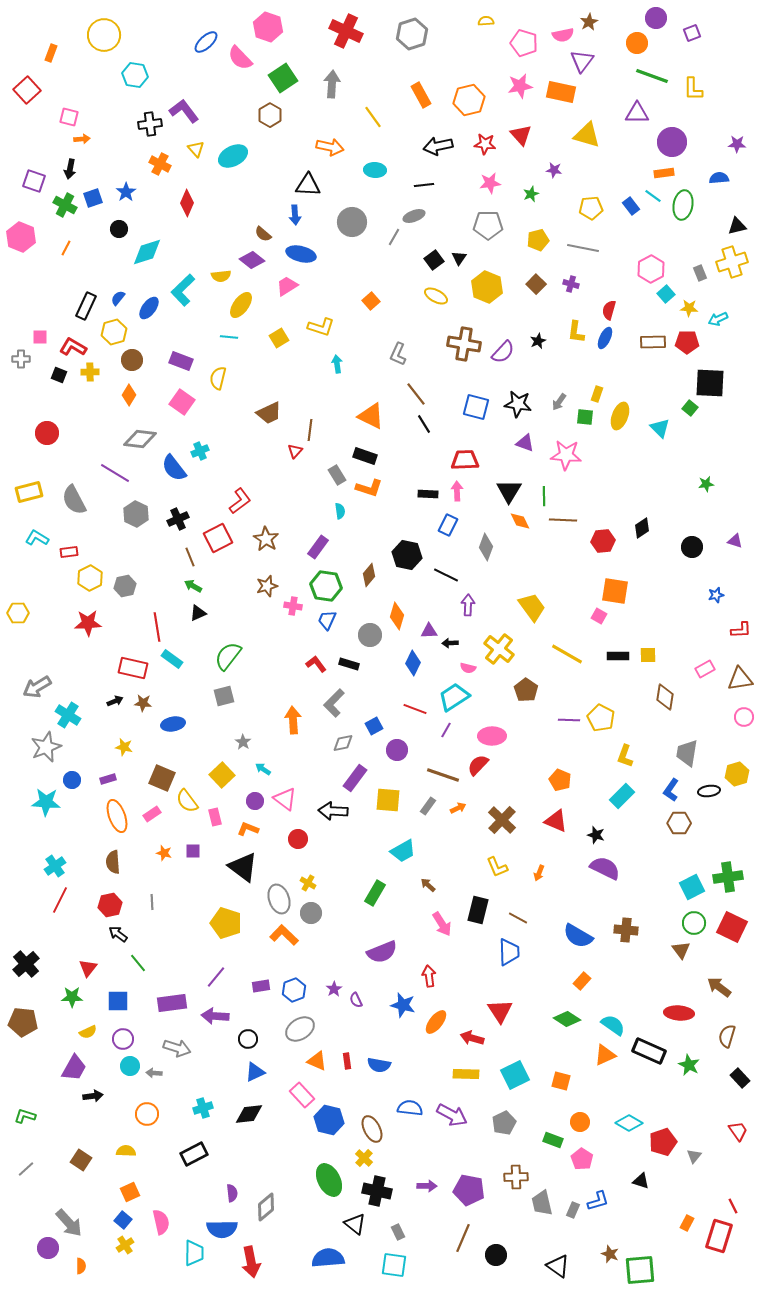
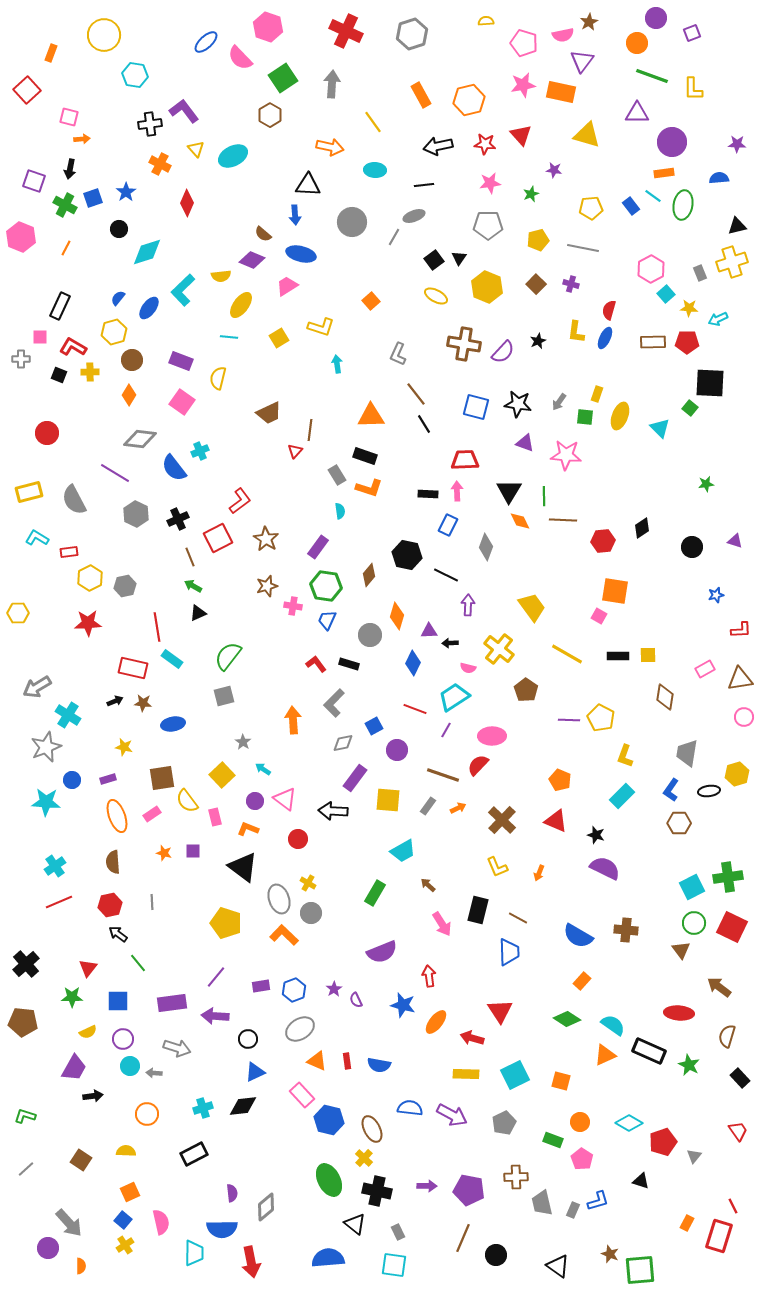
pink star at (520, 86): moved 3 px right, 1 px up
yellow line at (373, 117): moved 5 px down
purple diamond at (252, 260): rotated 15 degrees counterclockwise
black rectangle at (86, 306): moved 26 px left
orange triangle at (371, 416): rotated 28 degrees counterclockwise
brown square at (162, 778): rotated 32 degrees counterclockwise
red line at (60, 900): moved 1 px left, 2 px down; rotated 40 degrees clockwise
black diamond at (249, 1114): moved 6 px left, 8 px up
